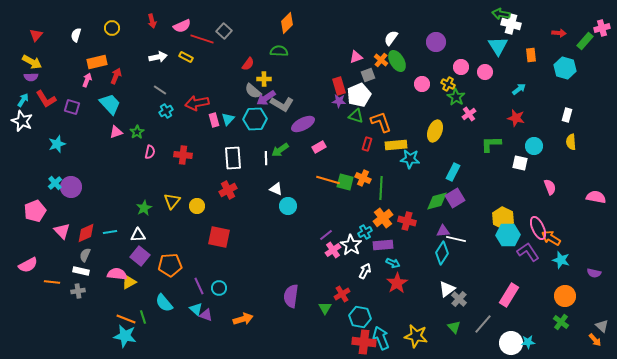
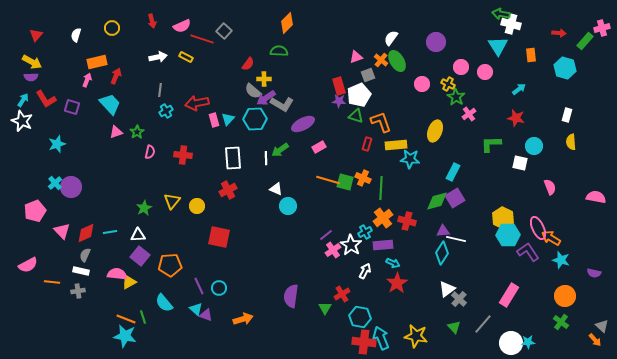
gray line at (160, 90): rotated 64 degrees clockwise
